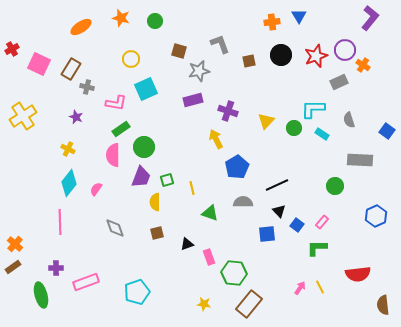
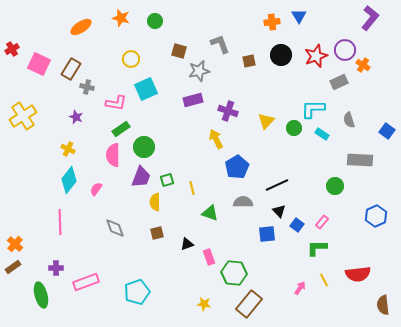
cyan diamond at (69, 183): moved 3 px up
yellow line at (320, 287): moved 4 px right, 7 px up
